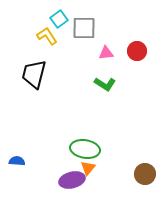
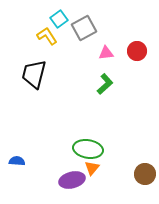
gray square: rotated 30 degrees counterclockwise
green L-shape: rotated 75 degrees counterclockwise
green ellipse: moved 3 px right
orange triangle: moved 4 px right
